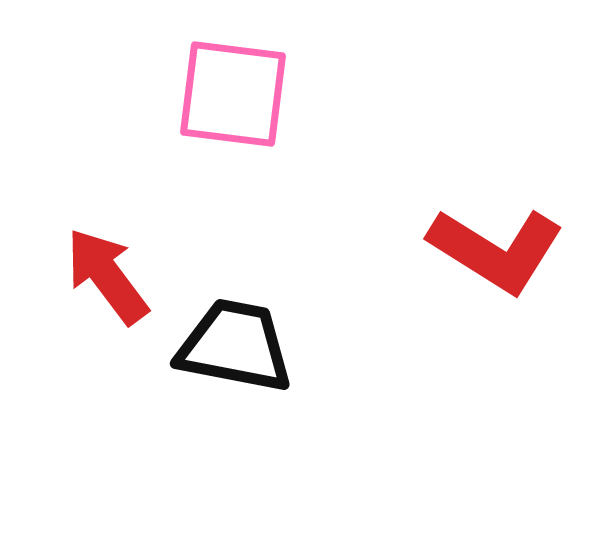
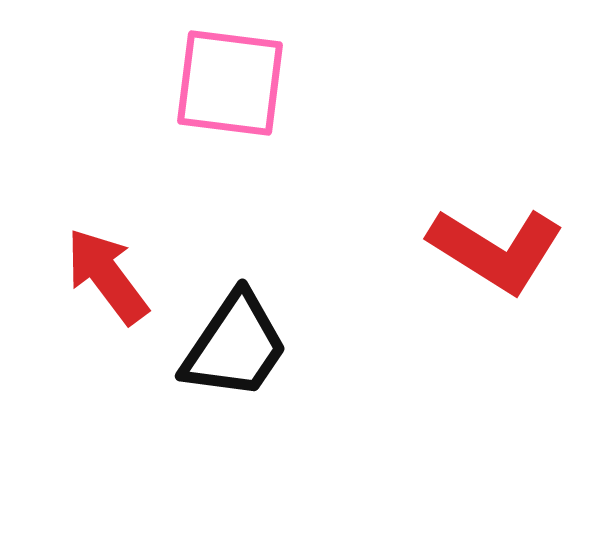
pink square: moved 3 px left, 11 px up
black trapezoid: rotated 113 degrees clockwise
